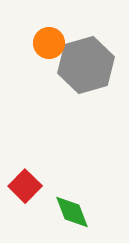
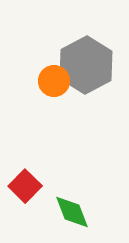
orange circle: moved 5 px right, 38 px down
gray hexagon: rotated 12 degrees counterclockwise
